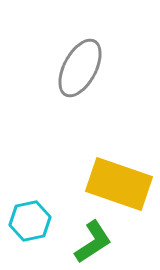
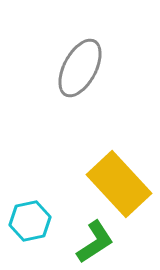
yellow rectangle: rotated 28 degrees clockwise
green L-shape: moved 2 px right
